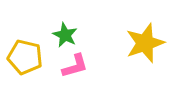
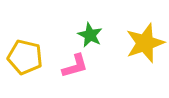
green star: moved 25 px right
